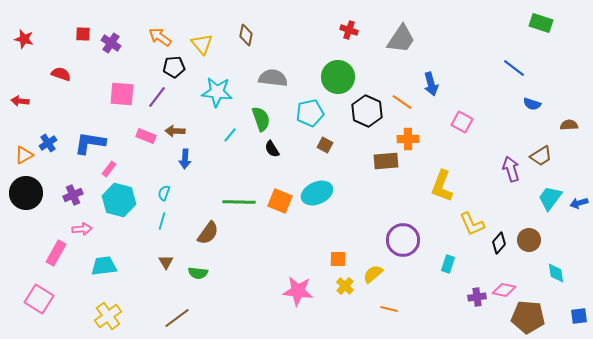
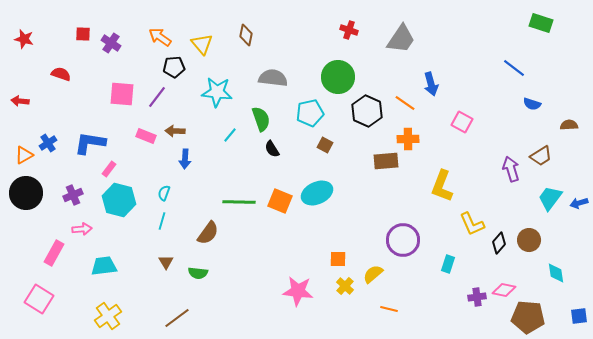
orange line at (402, 102): moved 3 px right, 1 px down
pink rectangle at (56, 253): moved 2 px left
